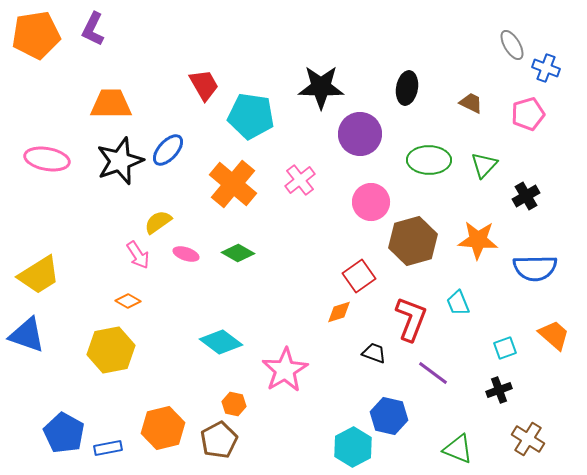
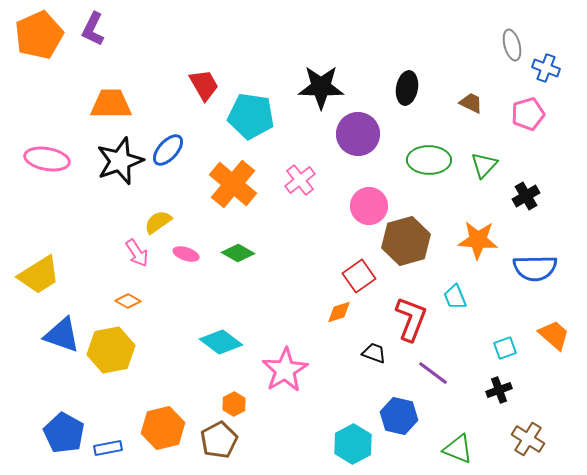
orange pentagon at (36, 35): moved 3 px right; rotated 15 degrees counterclockwise
gray ellipse at (512, 45): rotated 16 degrees clockwise
purple circle at (360, 134): moved 2 px left
pink circle at (371, 202): moved 2 px left, 4 px down
brown hexagon at (413, 241): moved 7 px left
pink arrow at (138, 255): moved 1 px left, 2 px up
cyan trapezoid at (458, 303): moved 3 px left, 6 px up
blue triangle at (27, 335): moved 35 px right
orange hexagon at (234, 404): rotated 20 degrees clockwise
blue hexagon at (389, 416): moved 10 px right
cyan hexagon at (353, 447): moved 3 px up
